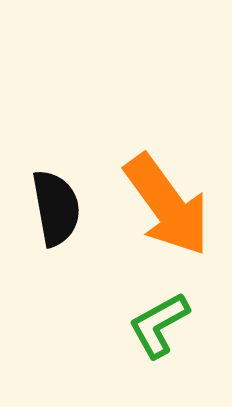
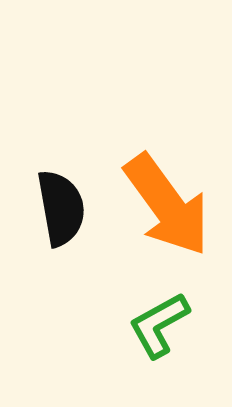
black semicircle: moved 5 px right
